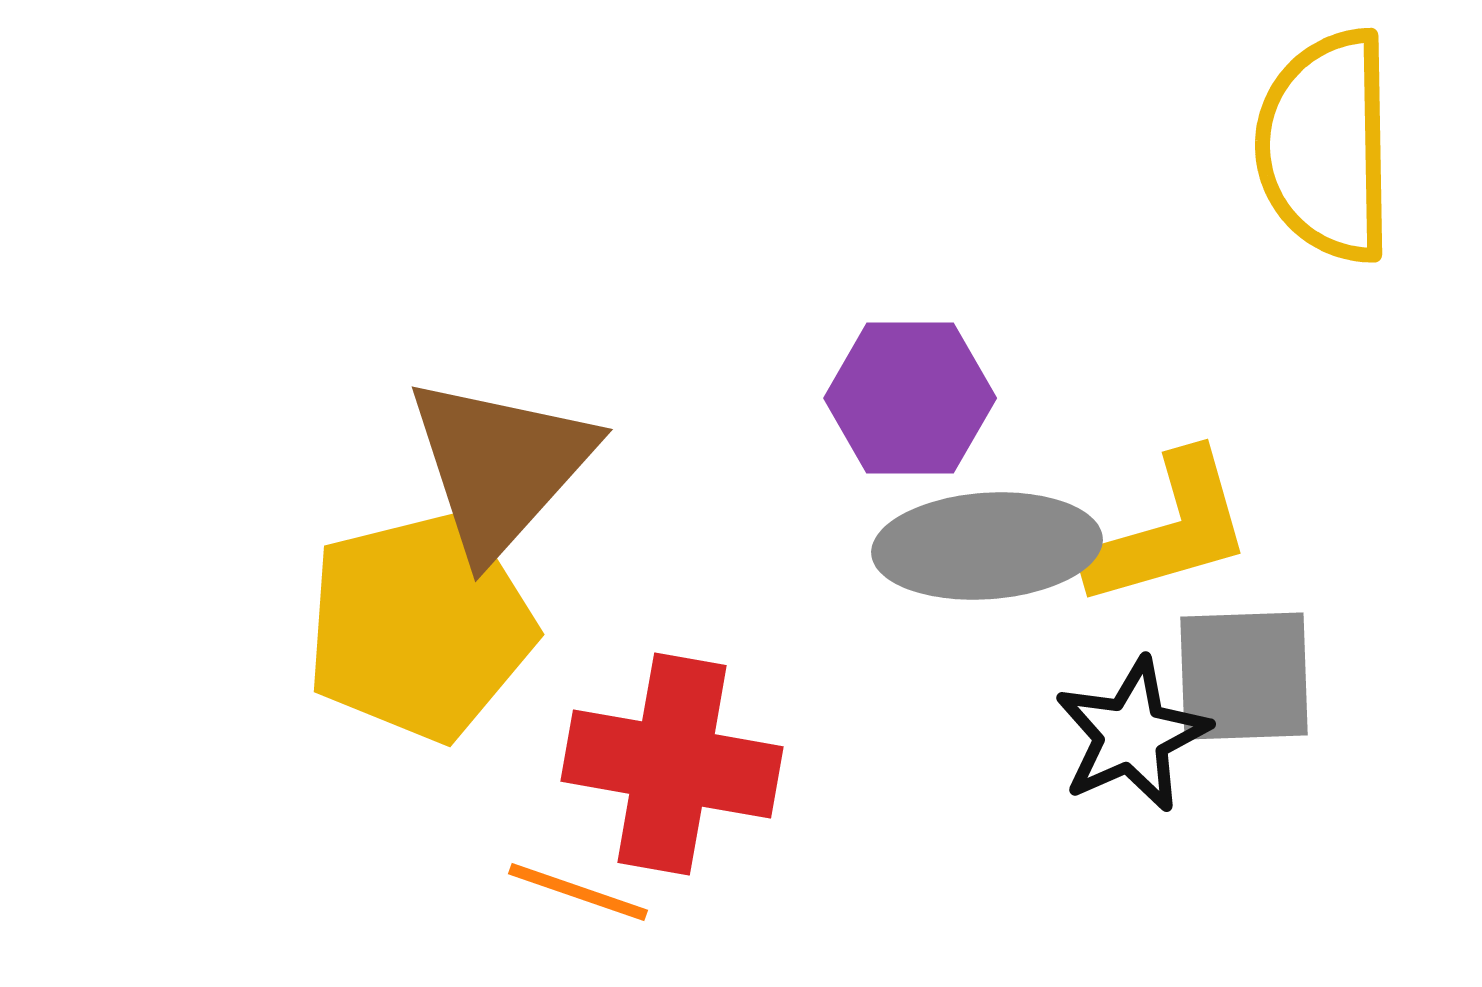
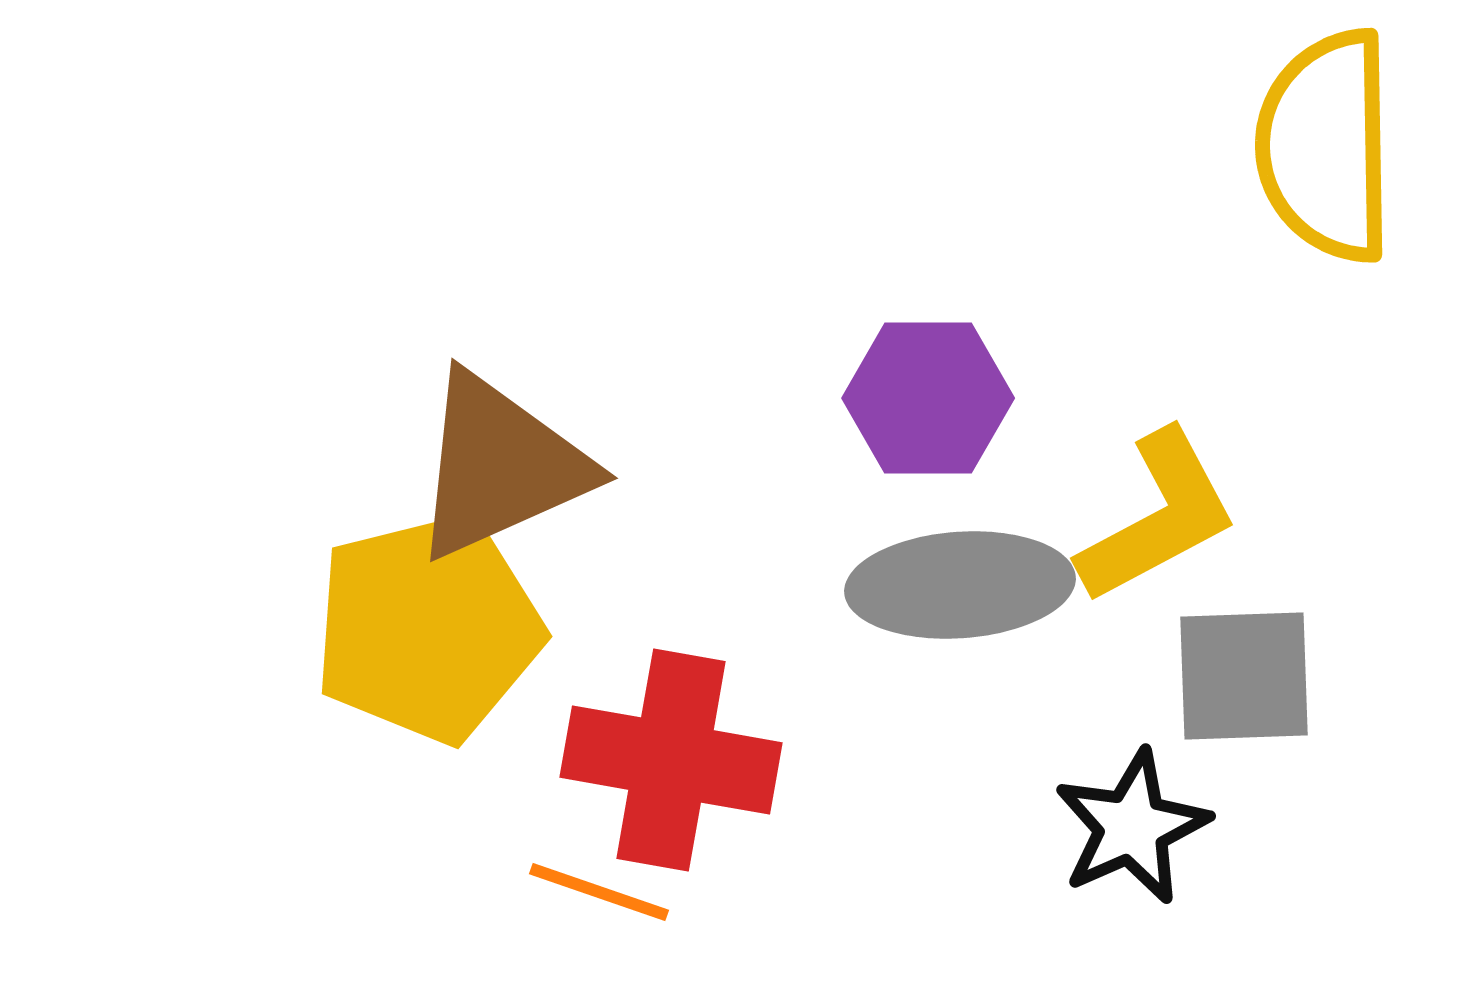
purple hexagon: moved 18 px right
brown triangle: rotated 24 degrees clockwise
yellow L-shape: moved 11 px left, 13 px up; rotated 12 degrees counterclockwise
gray ellipse: moved 27 px left, 39 px down
yellow pentagon: moved 8 px right, 2 px down
black star: moved 92 px down
red cross: moved 1 px left, 4 px up
orange line: moved 21 px right
